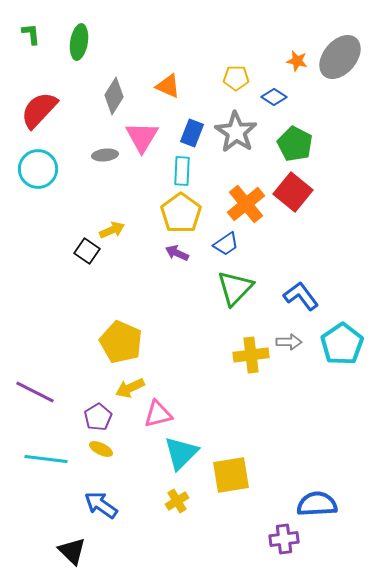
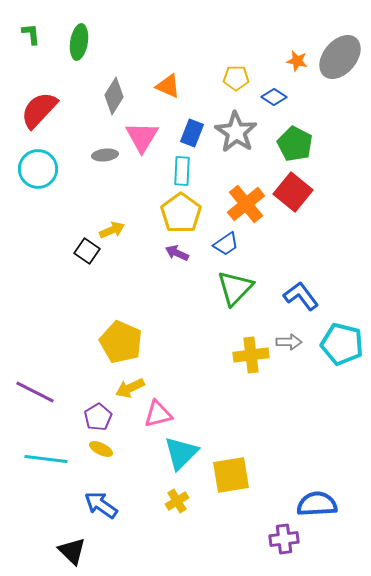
cyan pentagon at (342, 344): rotated 24 degrees counterclockwise
